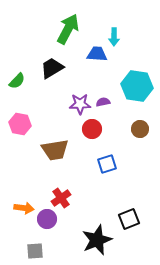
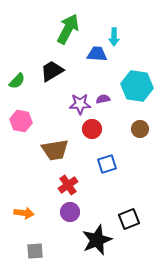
black trapezoid: moved 3 px down
purple semicircle: moved 3 px up
pink hexagon: moved 1 px right, 3 px up
red cross: moved 7 px right, 13 px up
orange arrow: moved 5 px down
purple circle: moved 23 px right, 7 px up
